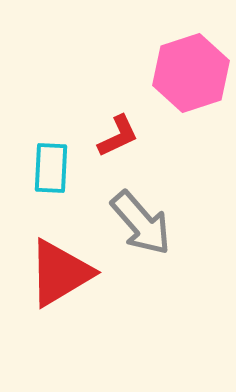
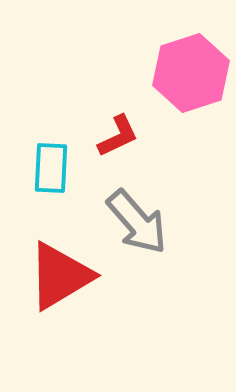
gray arrow: moved 4 px left, 1 px up
red triangle: moved 3 px down
